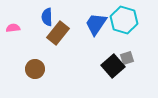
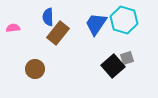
blue semicircle: moved 1 px right
